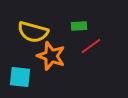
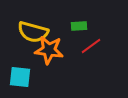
orange star: moved 2 px left, 6 px up; rotated 12 degrees counterclockwise
